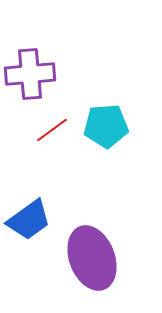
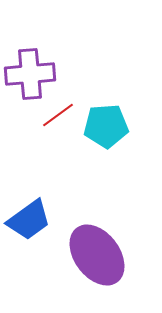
red line: moved 6 px right, 15 px up
purple ellipse: moved 5 px right, 3 px up; rotated 16 degrees counterclockwise
